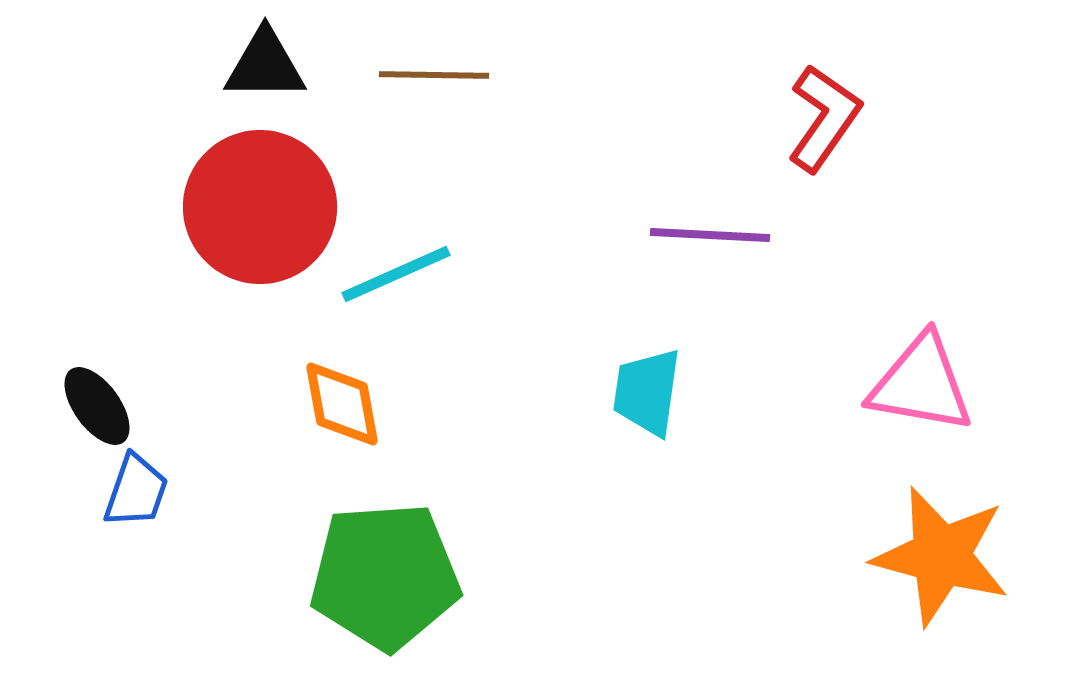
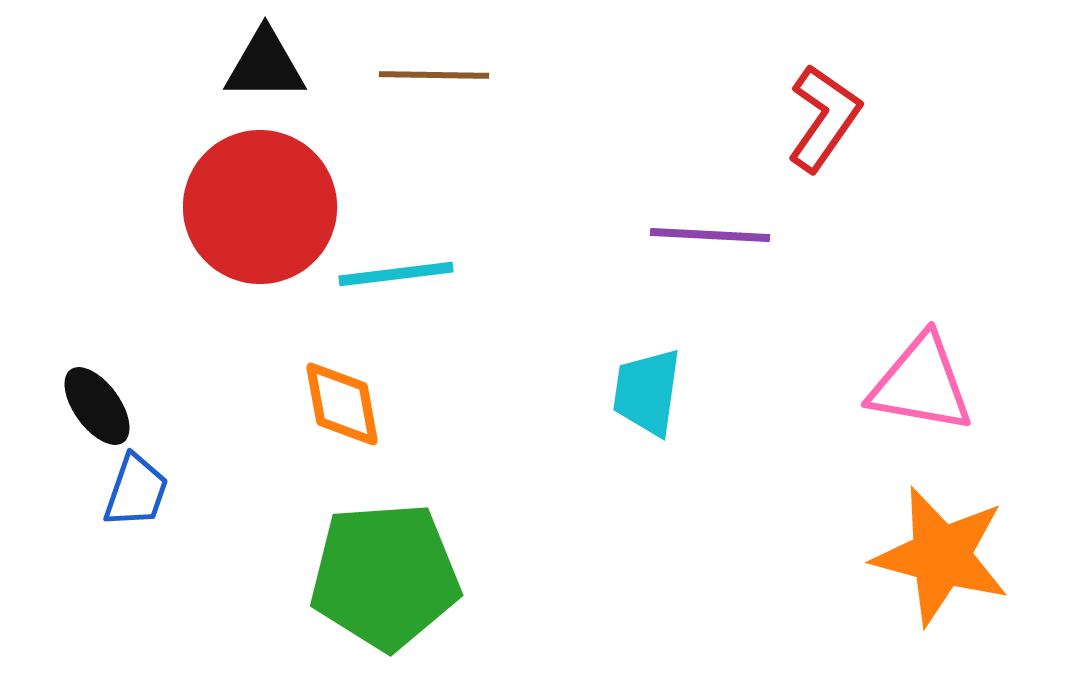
cyan line: rotated 17 degrees clockwise
